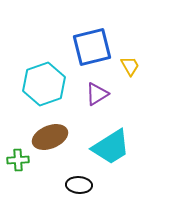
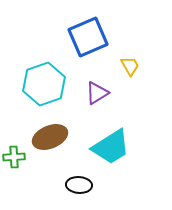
blue square: moved 4 px left, 10 px up; rotated 9 degrees counterclockwise
purple triangle: moved 1 px up
green cross: moved 4 px left, 3 px up
